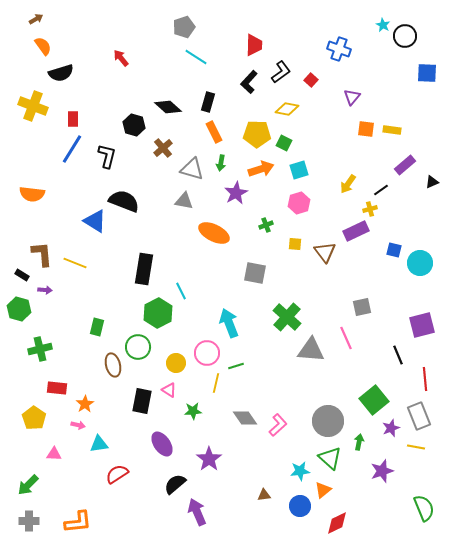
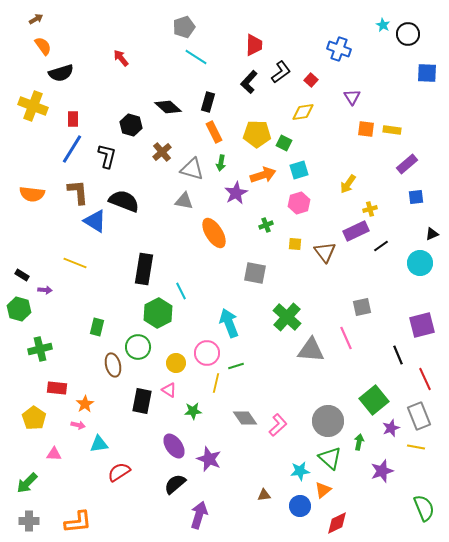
black circle at (405, 36): moved 3 px right, 2 px up
purple triangle at (352, 97): rotated 12 degrees counterclockwise
yellow diamond at (287, 109): moved 16 px right, 3 px down; rotated 20 degrees counterclockwise
black hexagon at (134, 125): moved 3 px left
brown cross at (163, 148): moved 1 px left, 4 px down
purple rectangle at (405, 165): moved 2 px right, 1 px up
orange arrow at (261, 169): moved 2 px right, 6 px down
black triangle at (432, 182): moved 52 px down
black line at (381, 190): moved 56 px down
orange ellipse at (214, 233): rotated 32 degrees clockwise
blue square at (394, 250): moved 22 px right, 53 px up; rotated 21 degrees counterclockwise
brown L-shape at (42, 254): moved 36 px right, 62 px up
red line at (425, 379): rotated 20 degrees counterclockwise
purple ellipse at (162, 444): moved 12 px right, 2 px down
purple star at (209, 459): rotated 15 degrees counterclockwise
red semicircle at (117, 474): moved 2 px right, 2 px up
green arrow at (28, 485): moved 1 px left, 2 px up
purple arrow at (197, 512): moved 2 px right, 3 px down; rotated 40 degrees clockwise
